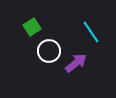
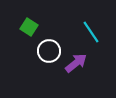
green square: moved 3 px left; rotated 24 degrees counterclockwise
